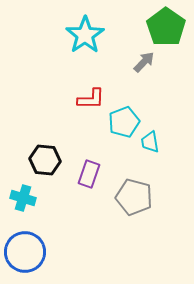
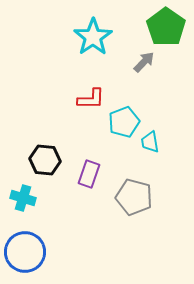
cyan star: moved 8 px right, 2 px down
